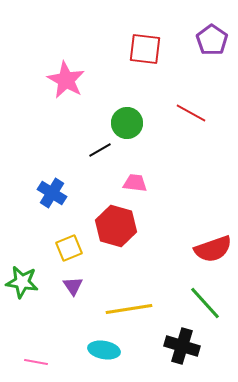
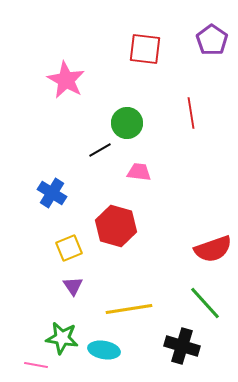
red line: rotated 52 degrees clockwise
pink trapezoid: moved 4 px right, 11 px up
green star: moved 40 px right, 56 px down
pink line: moved 3 px down
